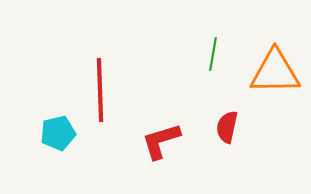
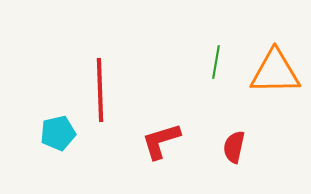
green line: moved 3 px right, 8 px down
red semicircle: moved 7 px right, 20 px down
